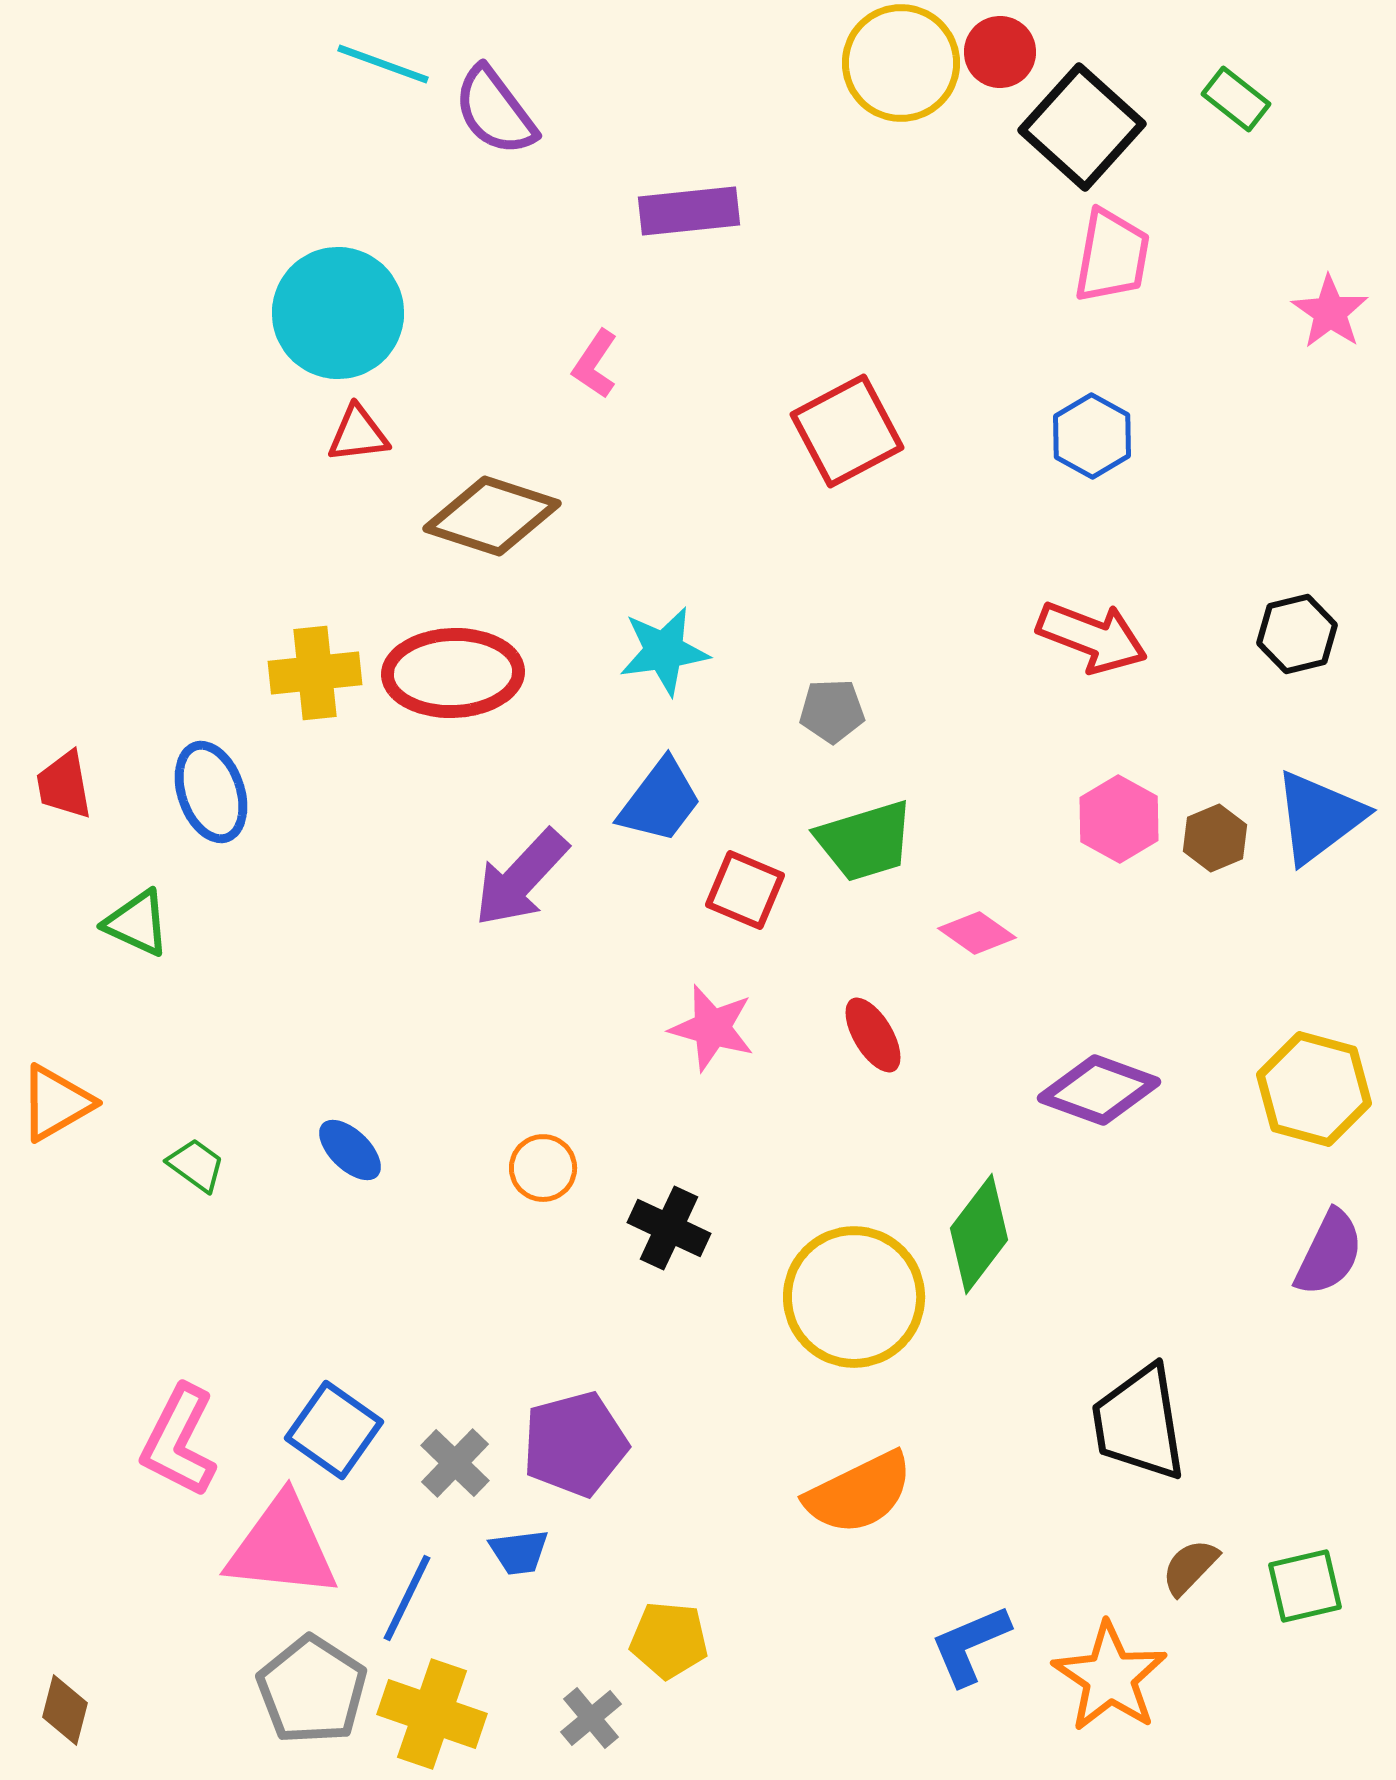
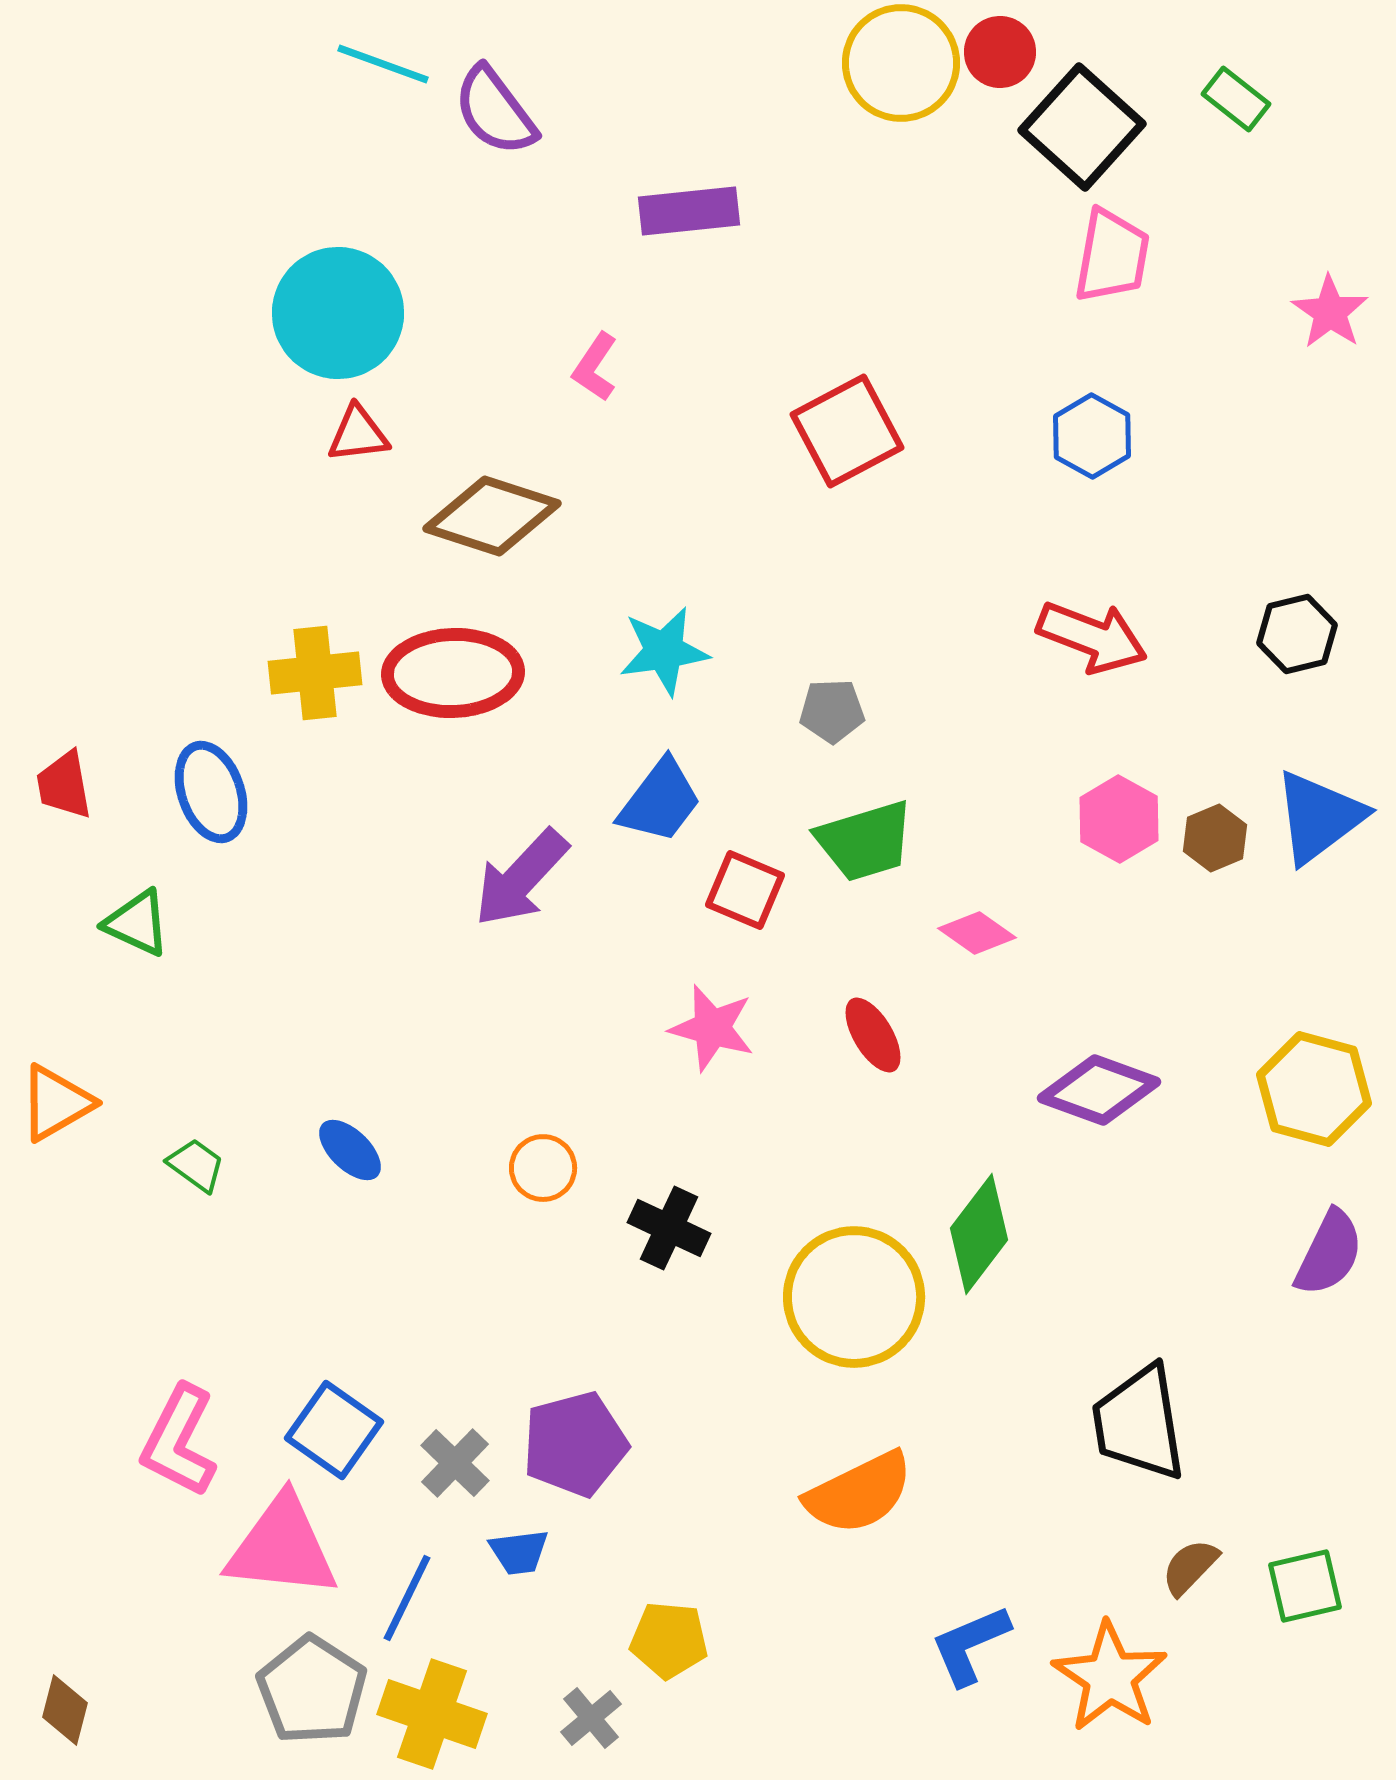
pink L-shape at (595, 364): moved 3 px down
